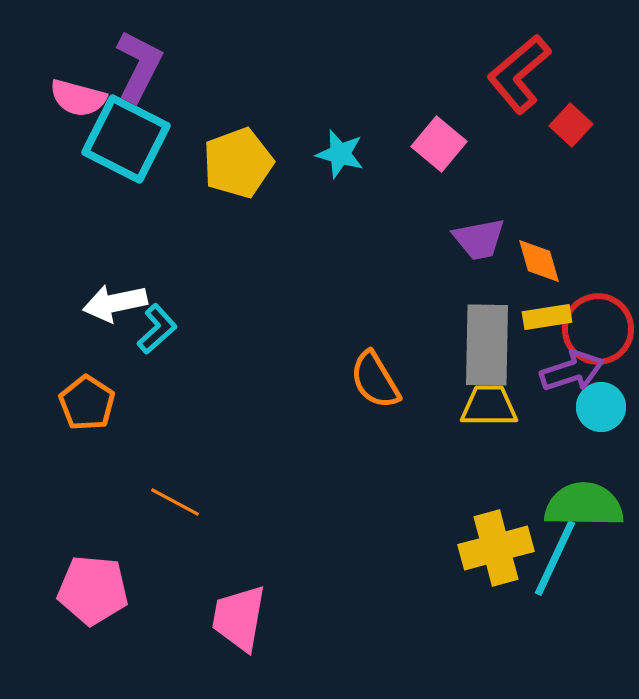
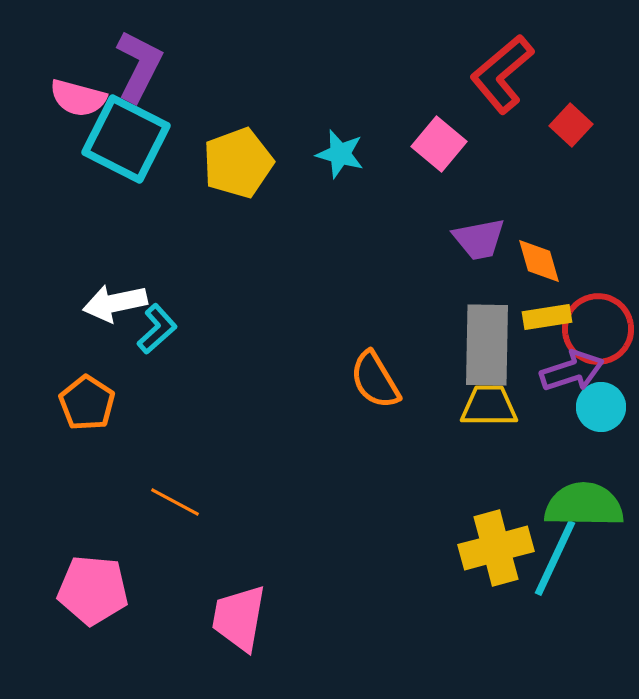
red L-shape: moved 17 px left
